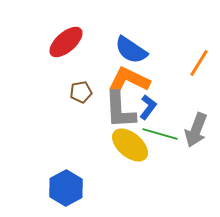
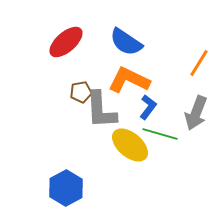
blue semicircle: moved 5 px left, 8 px up
gray L-shape: moved 19 px left
gray arrow: moved 17 px up
